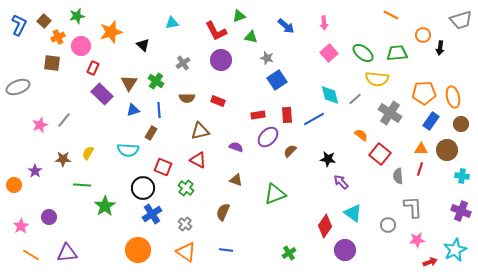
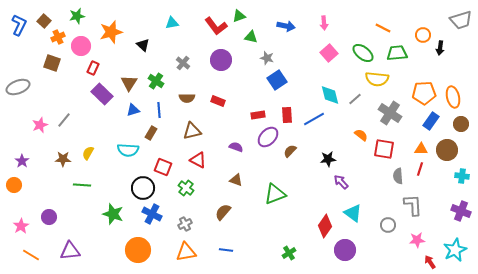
orange line at (391, 15): moved 8 px left, 13 px down
blue arrow at (286, 26): rotated 30 degrees counterclockwise
red L-shape at (216, 31): moved 5 px up; rotated 10 degrees counterclockwise
brown square at (52, 63): rotated 12 degrees clockwise
gray cross at (183, 63): rotated 16 degrees counterclockwise
brown triangle at (200, 131): moved 8 px left
red square at (380, 154): moved 4 px right, 5 px up; rotated 30 degrees counterclockwise
black star at (328, 159): rotated 14 degrees counterclockwise
purple star at (35, 171): moved 13 px left, 10 px up
green star at (105, 206): moved 8 px right, 8 px down; rotated 20 degrees counterclockwise
gray L-shape at (413, 207): moved 2 px up
brown semicircle at (223, 212): rotated 18 degrees clockwise
blue cross at (152, 214): rotated 30 degrees counterclockwise
gray cross at (185, 224): rotated 24 degrees clockwise
orange triangle at (186, 252): rotated 45 degrees counterclockwise
purple triangle at (67, 253): moved 3 px right, 2 px up
red arrow at (430, 262): rotated 104 degrees counterclockwise
